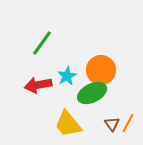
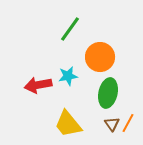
green line: moved 28 px right, 14 px up
orange circle: moved 1 px left, 13 px up
cyan star: moved 1 px right; rotated 18 degrees clockwise
green ellipse: moved 16 px right; rotated 52 degrees counterclockwise
